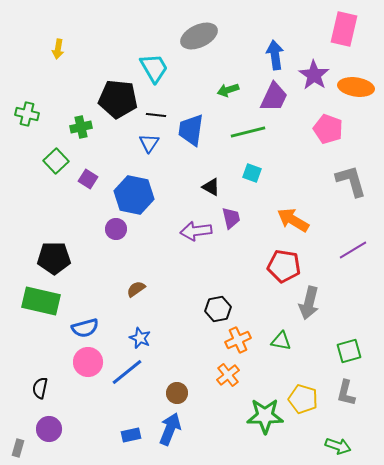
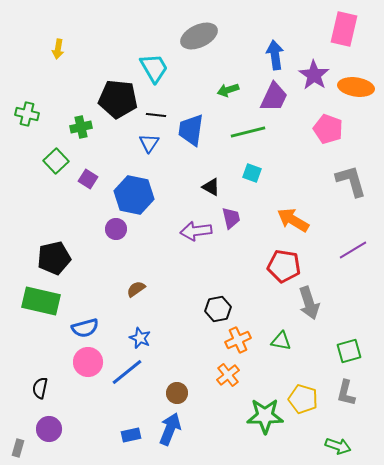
black pentagon at (54, 258): rotated 12 degrees counterclockwise
gray arrow at (309, 303): rotated 32 degrees counterclockwise
